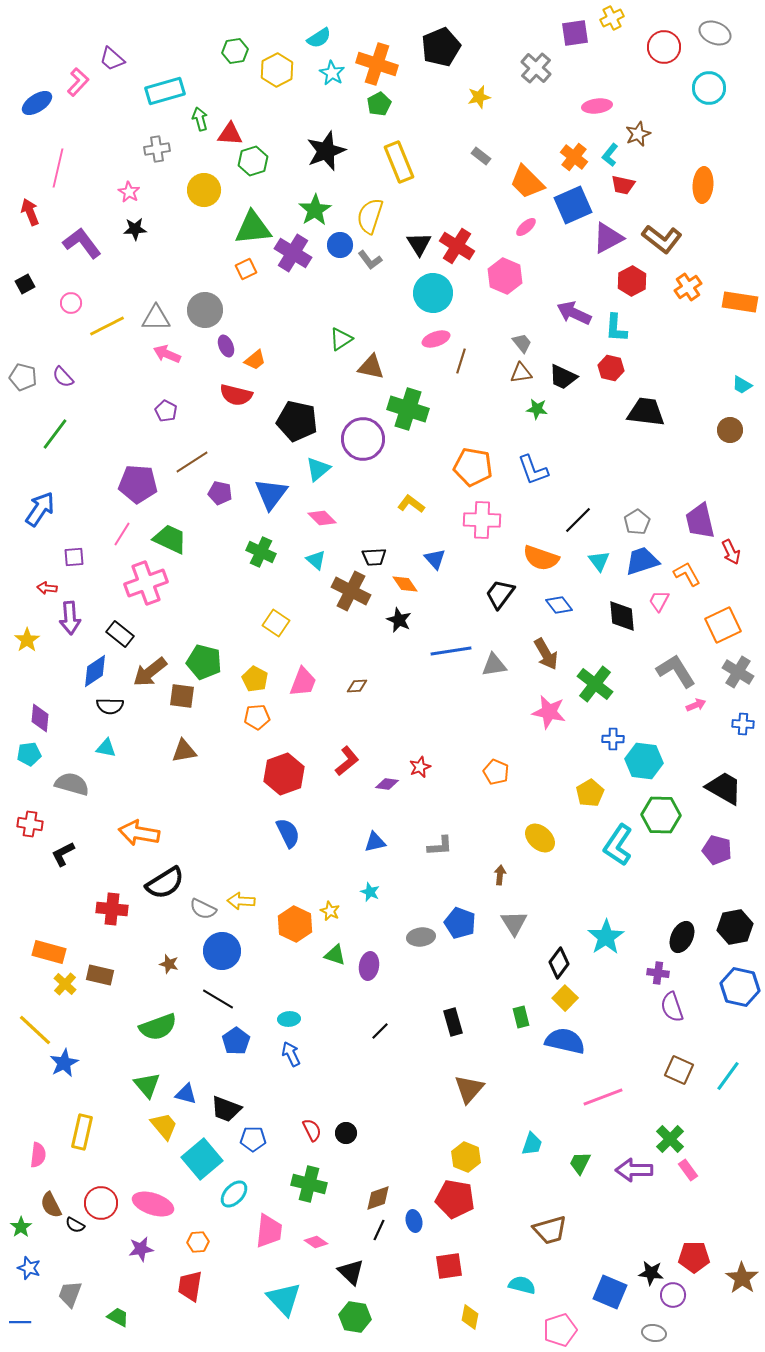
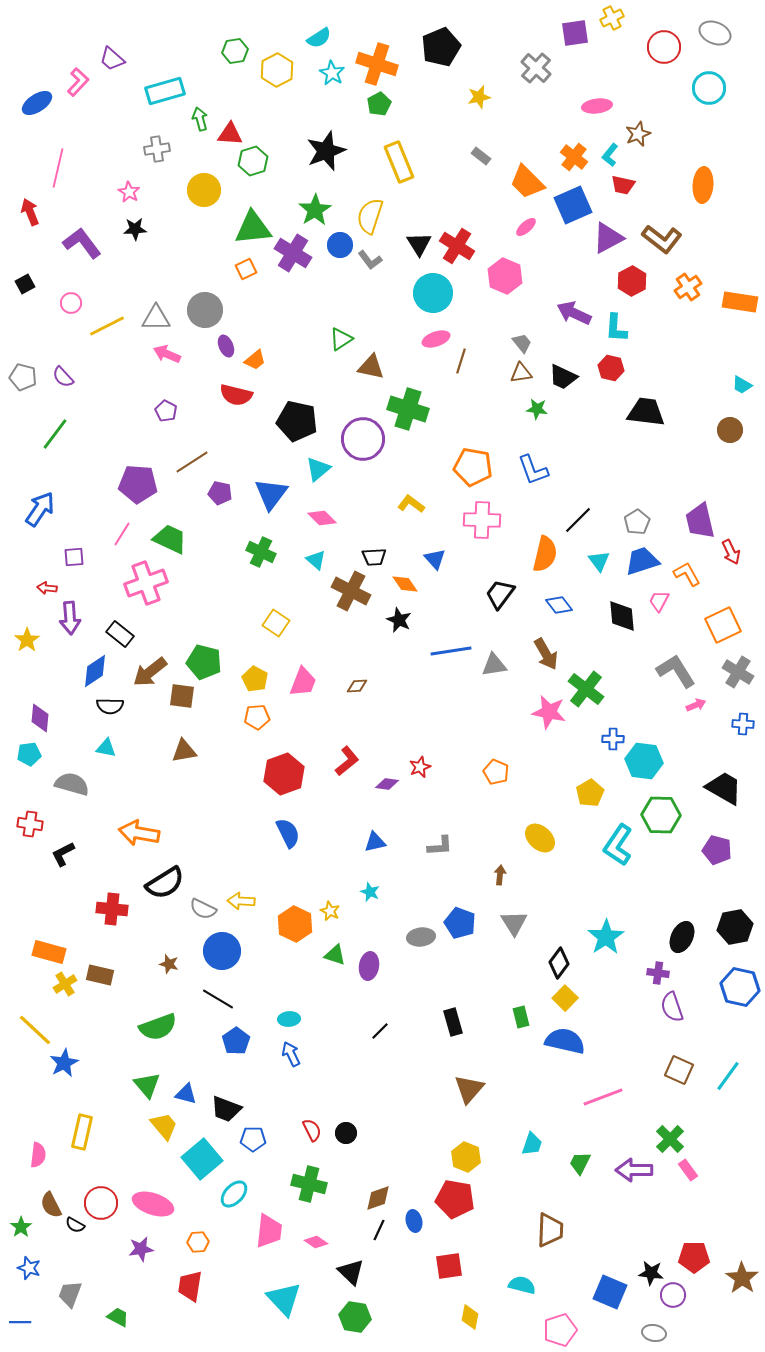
orange semicircle at (541, 558): moved 4 px right, 4 px up; rotated 96 degrees counterclockwise
green cross at (595, 684): moved 9 px left, 5 px down
yellow cross at (65, 984): rotated 15 degrees clockwise
brown trapezoid at (550, 1230): rotated 72 degrees counterclockwise
